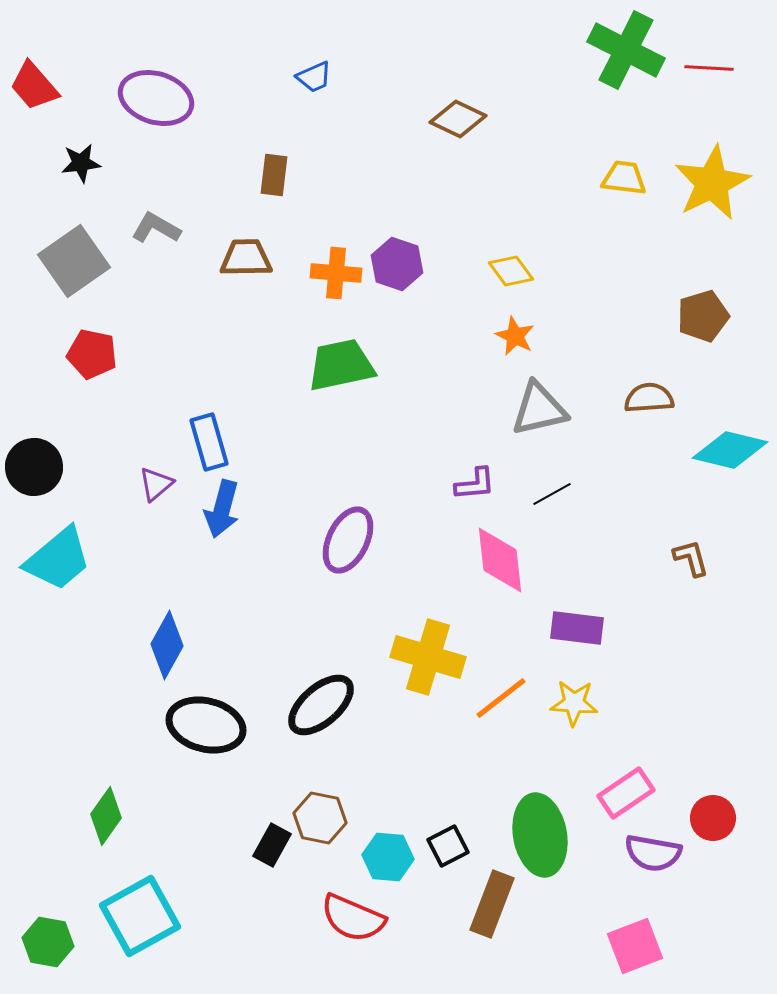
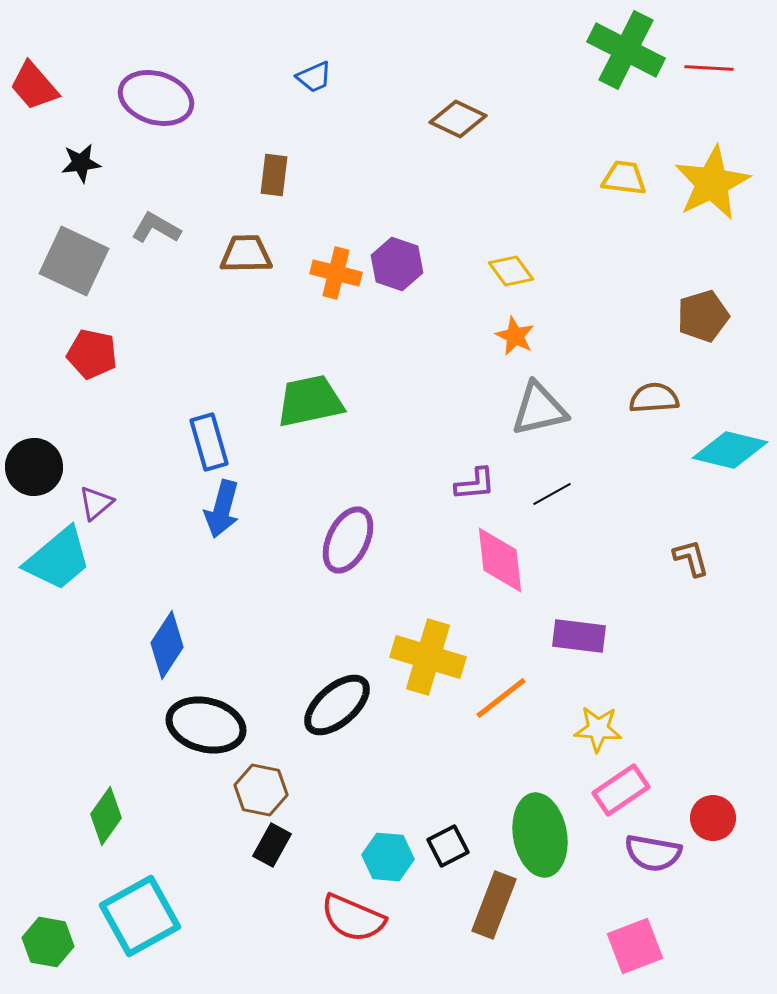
brown trapezoid at (246, 258): moved 4 px up
gray square at (74, 261): rotated 30 degrees counterclockwise
orange cross at (336, 273): rotated 9 degrees clockwise
green trapezoid at (341, 365): moved 31 px left, 36 px down
brown semicircle at (649, 398): moved 5 px right
purple triangle at (156, 484): moved 60 px left, 19 px down
purple rectangle at (577, 628): moved 2 px right, 8 px down
blue diamond at (167, 645): rotated 4 degrees clockwise
yellow star at (574, 703): moved 24 px right, 26 px down
black ellipse at (321, 705): moved 16 px right
pink rectangle at (626, 793): moved 5 px left, 3 px up
brown hexagon at (320, 818): moved 59 px left, 28 px up
brown rectangle at (492, 904): moved 2 px right, 1 px down
